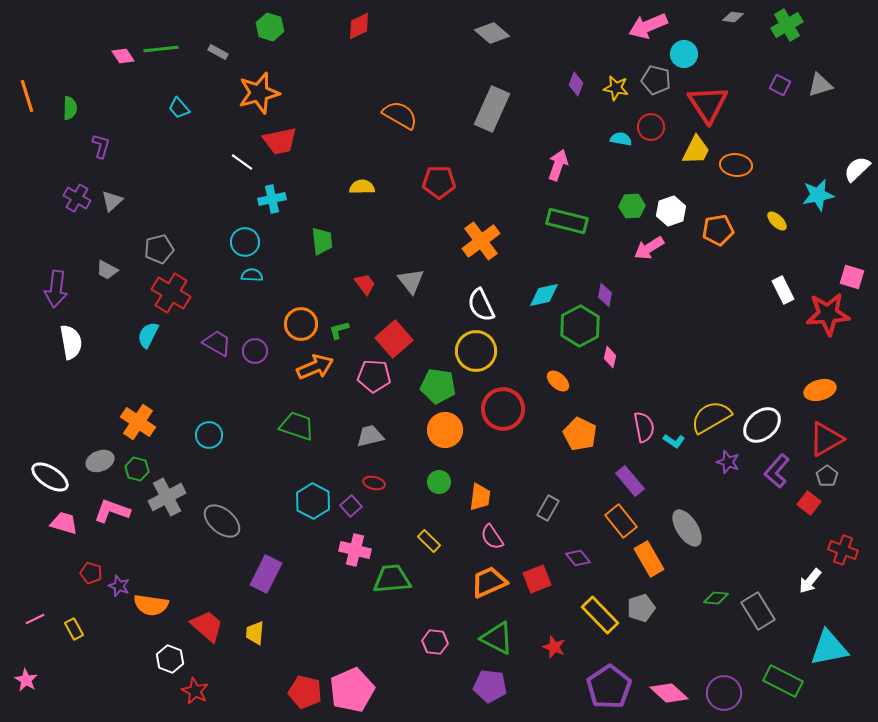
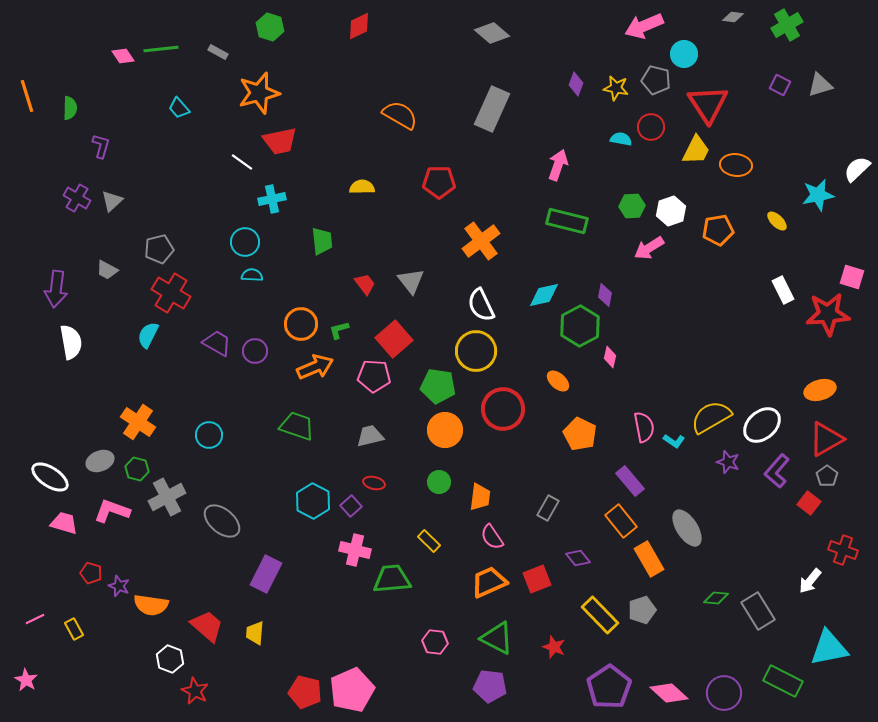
pink arrow at (648, 26): moved 4 px left
gray pentagon at (641, 608): moved 1 px right, 2 px down
